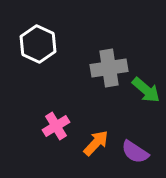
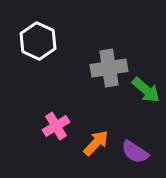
white hexagon: moved 3 px up
